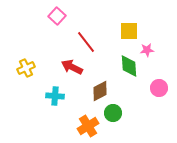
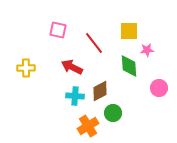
pink square: moved 1 px right, 14 px down; rotated 30 degrees counterclockwise
red line: moved 8 px right, 1 px down
yellow cross: rotated 24 degrees clockwise
cyan cross: moved 20 px right
